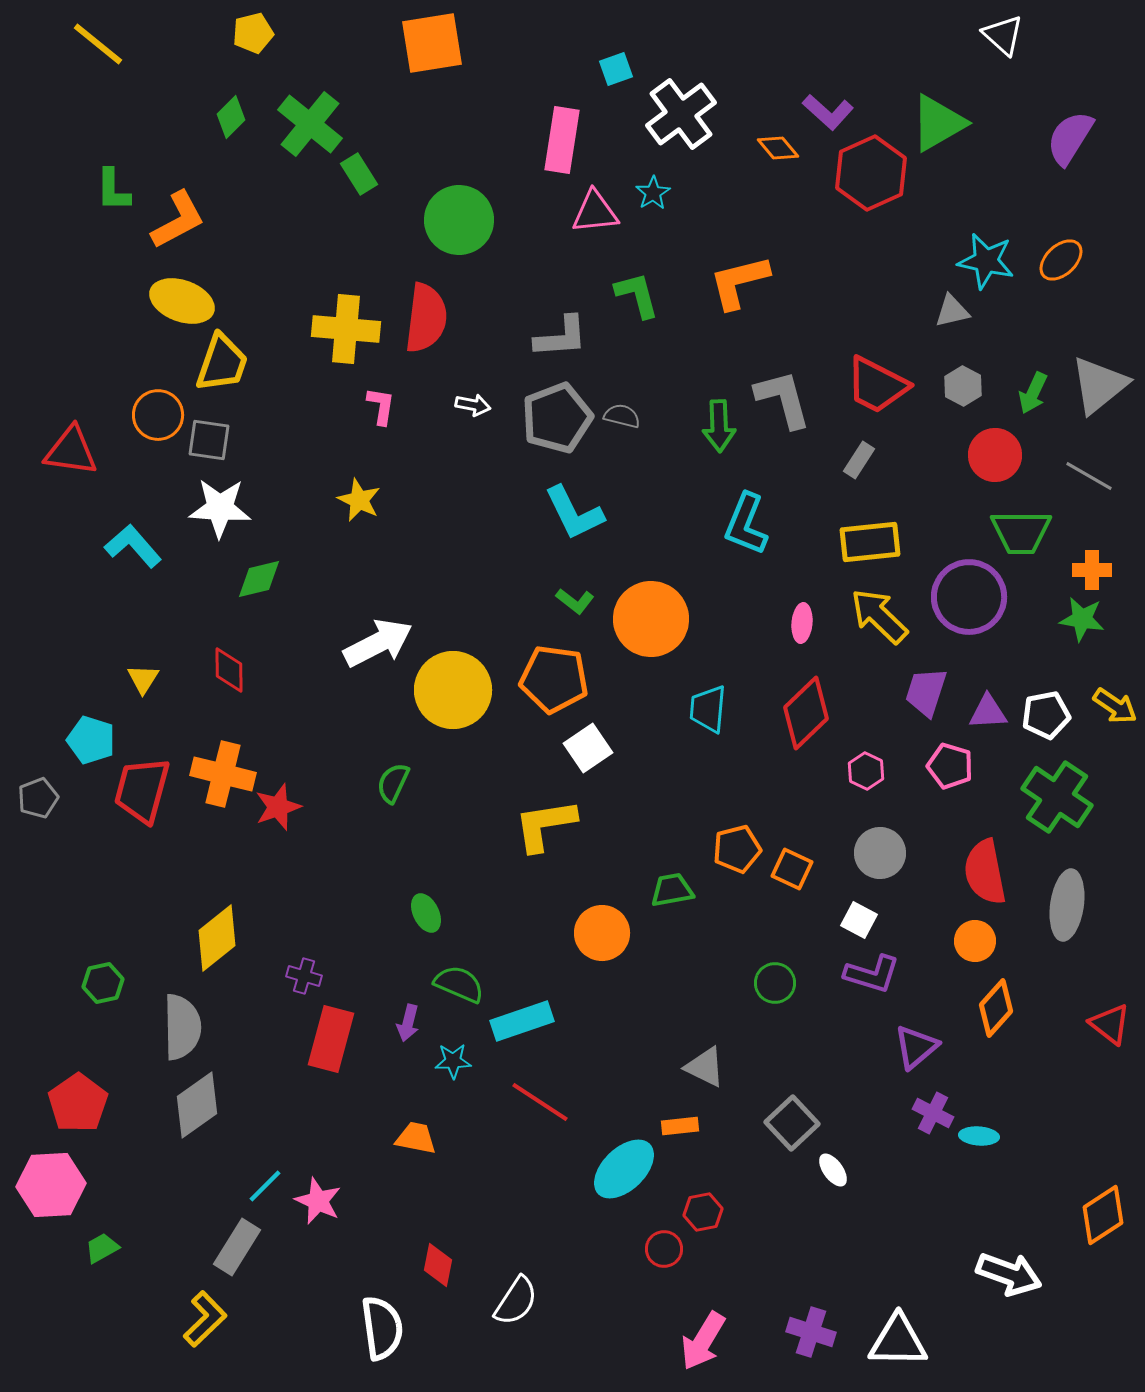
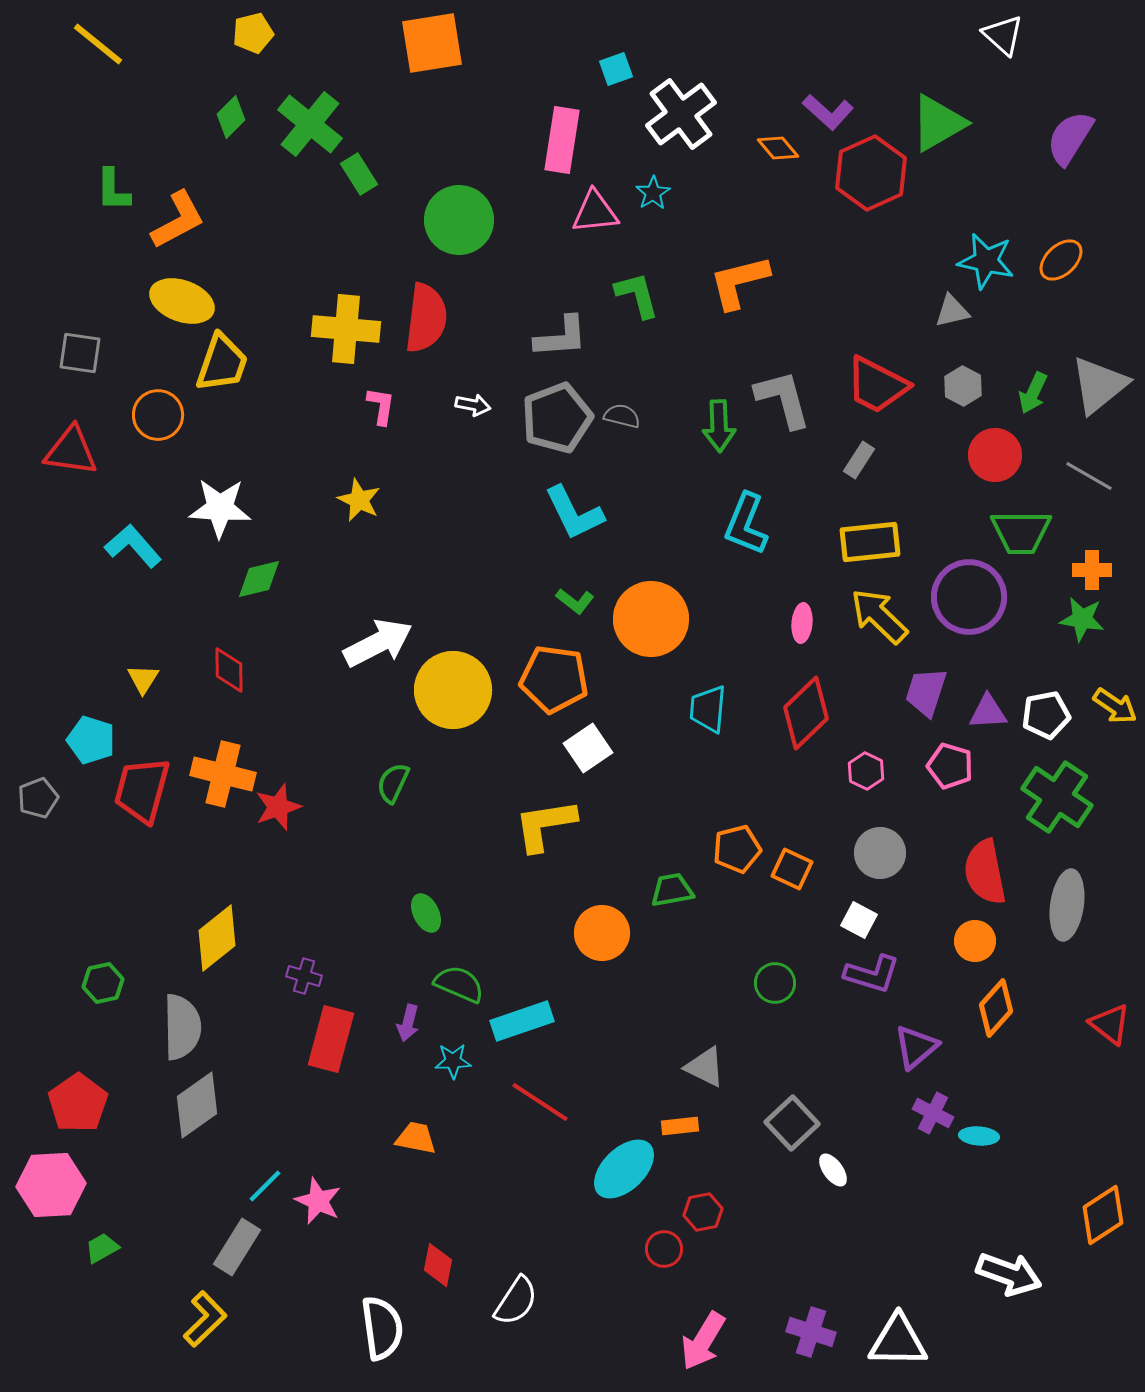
gray square at (209, 440): moved 129 px left, 87 px up
